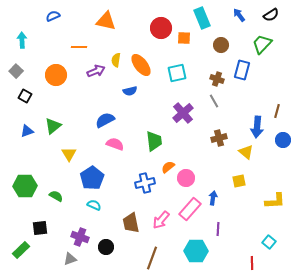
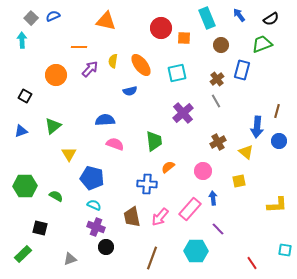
black semicircle at (271, 15): moved 4 px down
cyan rectangle at (202, 18): moved 5 px right
green trapezoid at (262, 44): rotated 25 degrees clockwise
yellow semicircle at (116, 60): moved 3 px left, 1 px down
gray square at (16, 71): moved 15 px right, 53 px up
purple arrow at (96, 71): moved 6 px left, 2 px up; rotated 24 degrees counterclockwise
brown cross at (217, 79): rotated 32 degrees clockwise
gray line at (214, 101): moved 2 px right
blue semicircle at (105, 120): rotated 24 degrees clockwise
blue triangle at (27, 131): moved 6 px left
brown cross at (219, 138): moved 1 px left, 4 px down; rotated 14 degrees counterclockwise
blue circle at (283, 140): moved 4 px left, 1 px down
blue pentagon at (92, 178): rotated 25 degrees counterclockwise
pink circle at (186, 178): moved 17 px right, 7 px up
blue cross at (145, 183): moved 2 px right, 1 px down; rotated 18 degrees clockwise
blue arrow at (213, 198): rotated 16 degrees counterclockwise
yellow L-shape at (275, 201): moved 2 px right, 4 px down
pink arrow at (161, 220): moved 1 px left, 3 px up
brown trapezoid at (131, 223): moved 1 px right, 6 px up
black square at (40, 228): rotated 21 degrees clockwise
purple line at (218, 229): rotated 48 degrees counterclockwise
purple cross at (80, 237): moved 16 px right, 10 px up
cyan square at (269, 242): moved 16 px right, 8 px down; rotated 32 degrees counterclockwise
green rectangle at (21, 250): moved 2 px right, 4 px down
red line at (252, 263): rotated 32 degrees counterclockwise
